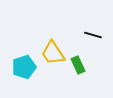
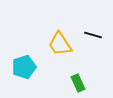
yellow trapezoid: moved 7 px right, 9 px up
green rectangle: moved 18 px down
